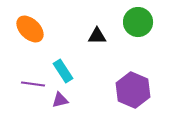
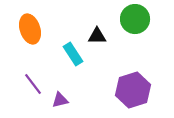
green circle: moved 3 px left, 3 px up
orange ellipse: rotated 28 degrees clockwise
cyan rectangle: moved 10 px right, 17 px up
purple line: rotated 45 degrees clockwise
purple hexagon: rotated 20 degrees clockwise
